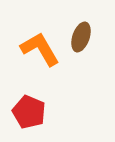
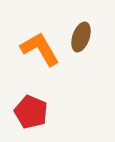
red pentagon: moved 2 px right
